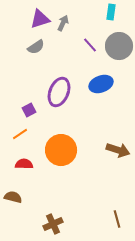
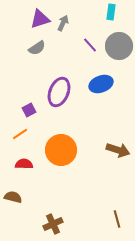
gray semicircle: moved 1 px right, 1 px down
